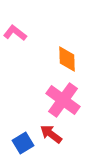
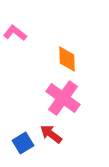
pink cross: moved 2 px up
